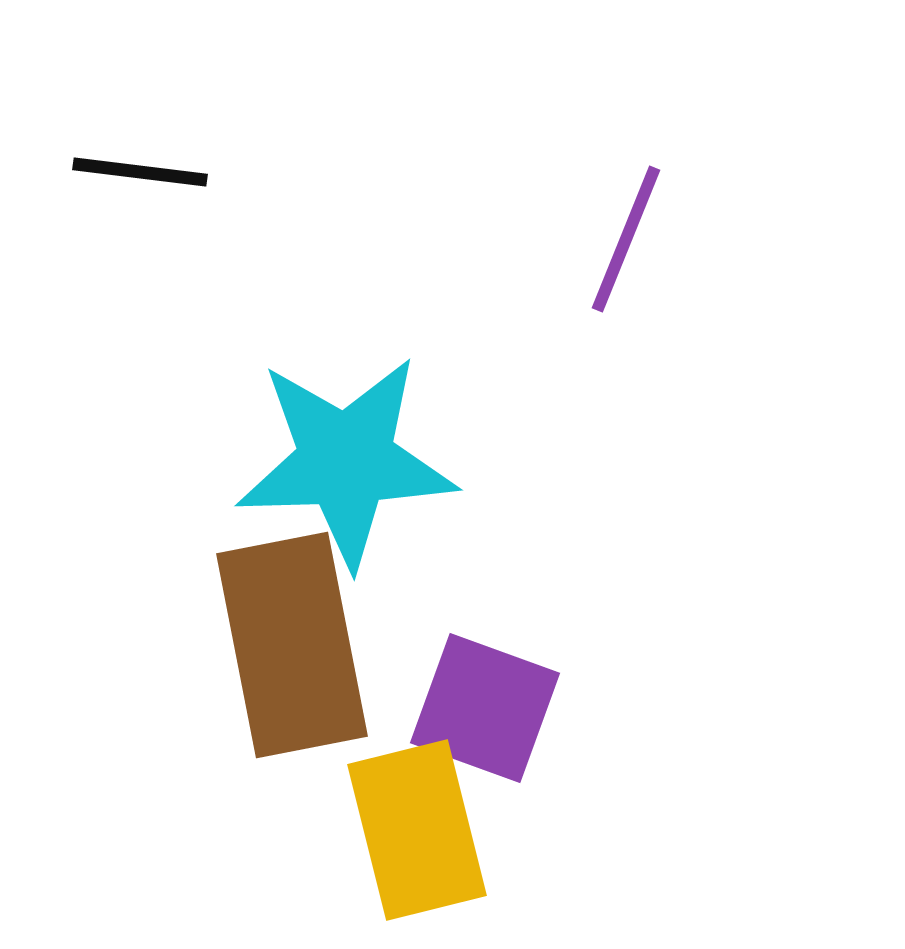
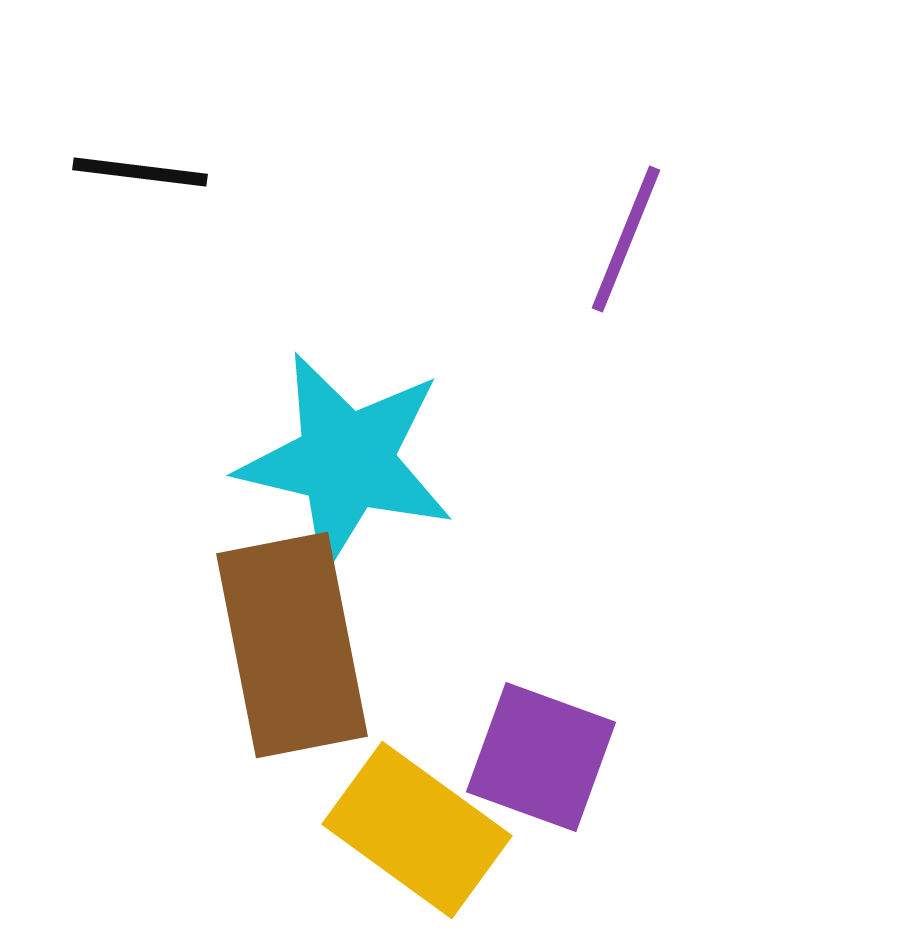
cyan star: rotated 15 degrees clockwise
purple square: moved 56 px right, 49 px down
yellow rectangle: rotated 40 degrees counterclockwise
